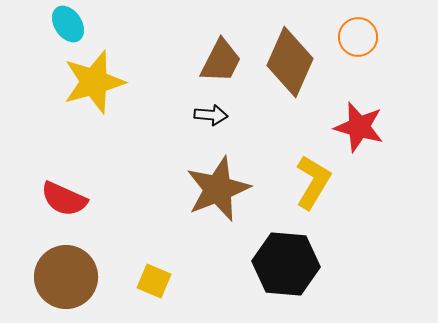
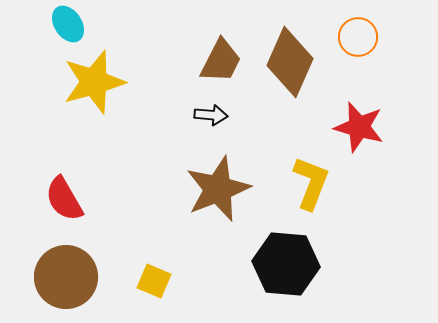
yellow L-shape: moved 2 px left, 1 px down; rotated 10 degrees counterclockwise
red semicircle: rotated 36 degrees clockwise
